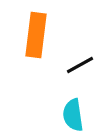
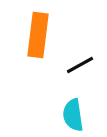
orange rectangle: moved 2 px right
